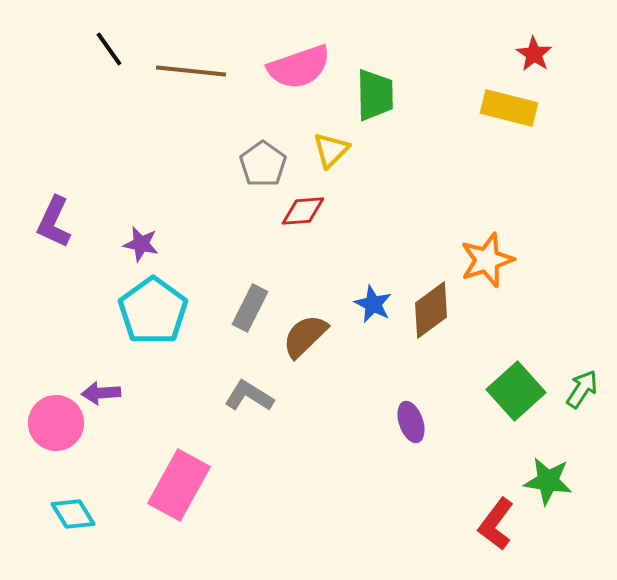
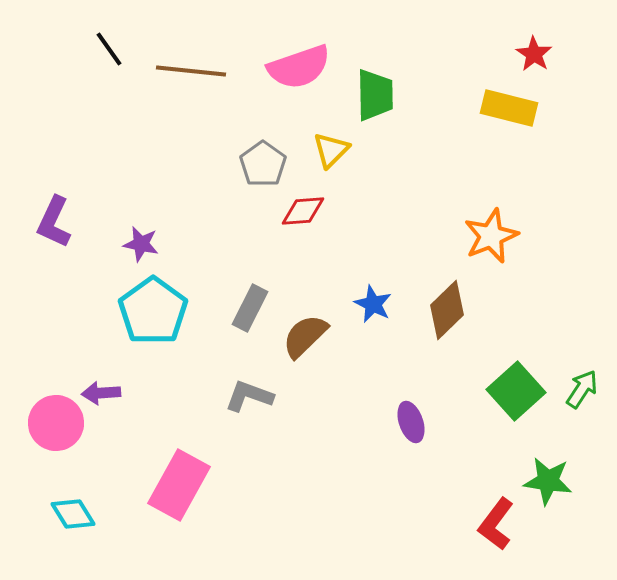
orange star: moved 4 px right, 24 px up; rotated 4 degrees counterclockwise
brown diamond: moved 16 px right; rotated 8 degrees counterclockwise
gray L-shape: rotated 12 degrees counterclockwise
